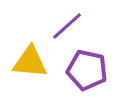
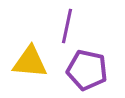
purple line: rotated 36 degrees counterclockwise
